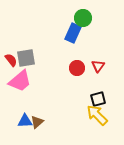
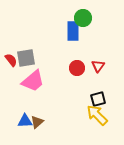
blue rectangle: moved 2 px up; rotated 24 degrees counterclockwise
pink trapezoid: moved 13 px right
